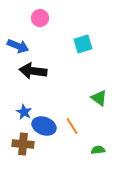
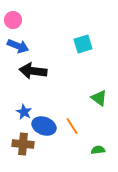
pink circle: moved 27 px left, 2 px down
